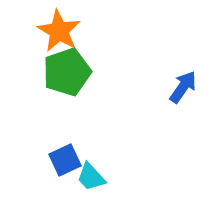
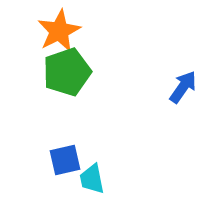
orange star: rotated 15 degrees clockwise
blue square: rotated 12 degrees clockwise
cyan trapezoid: moved 1 px right, 2 px down; rotated 32 degrees clockwise
